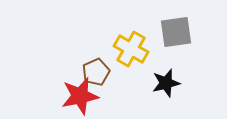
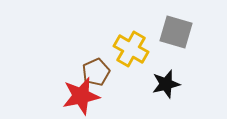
gray square: rotated 24 degrees clockwise
black star: moved 1 px down
red star: moved 1 px right
